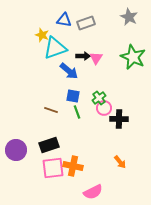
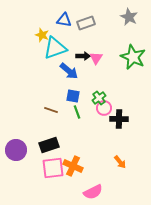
orange cross: rotated 12 degrees clockwise
